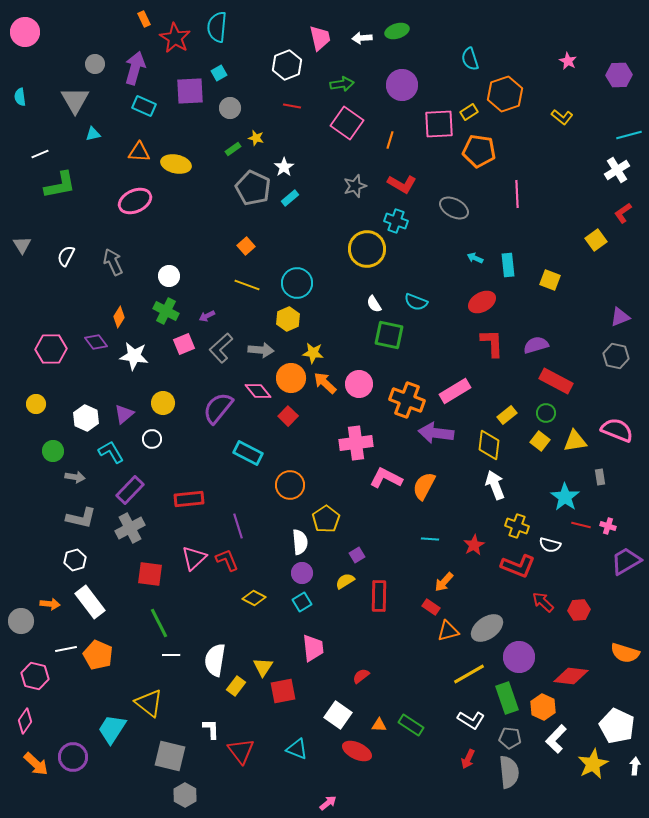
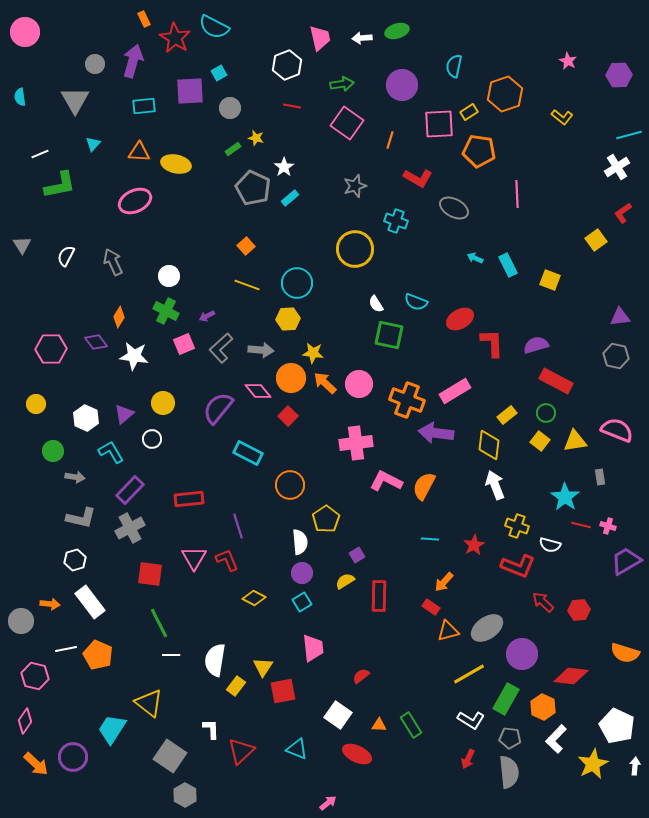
cyan semicircle at (217, 27): moved 3 px left; rotated 68 degrees counterclockwise
cyan semicircle at (470, 59): moved 16 px left, 7 px down; rotated 30 degrees clockwise
purple arrow at (135, 68): moved 2 px left, 7 px up
cyan rectangle at (144, 106): rotated 30 degrees counterclockwise
cyan triangle at (93, 134): moved 10 px down; rotated 35 degrees counterclockwise
white cross at (617, 170): moved 3 px up
red L-shape at (402, 184): moved 16 px right, 6 px up
yellow circle at (367, 249): moved 12 px left
cyan rectangle at (508, 265): rotated 20 degrees counterclockwise
red ellipse at (482, 302): moved 22 px left, 17 px down
white semicircle at (374, 304): moved 2 px right
purple triangle at (620, 317): rotated 15 degrees clockwise
yellow hexagon at (288, 319): rotated 20 degrees clockwise
pink L-shape at (386, 478): moved 3 px down
pink triangle at (194, 558): rotated 16 degrees counterclockwise
purple circle at (519, 657): moved 3 px right, 3 px up
green rectangle at (507, 698): moved 1 px left, 1 px down; rotated 48 degrees clockwise
green rectangle at (411, 725): rotated 25 degrees clockwise
red triangle at (241, 751): rotated 24 degrees clockwise
red ellipse at (357, 751): moved 3 px down
gray square at (170, 756): rotated 20 degrees clockwise
